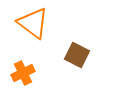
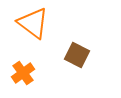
orange cross: rotated 10 degrees counterclockwise
